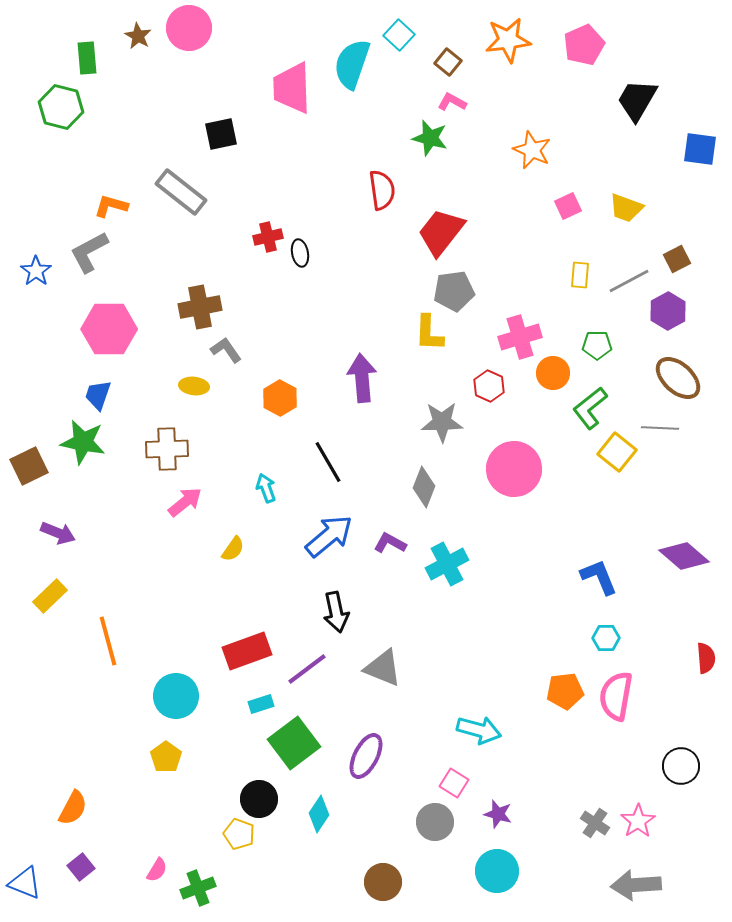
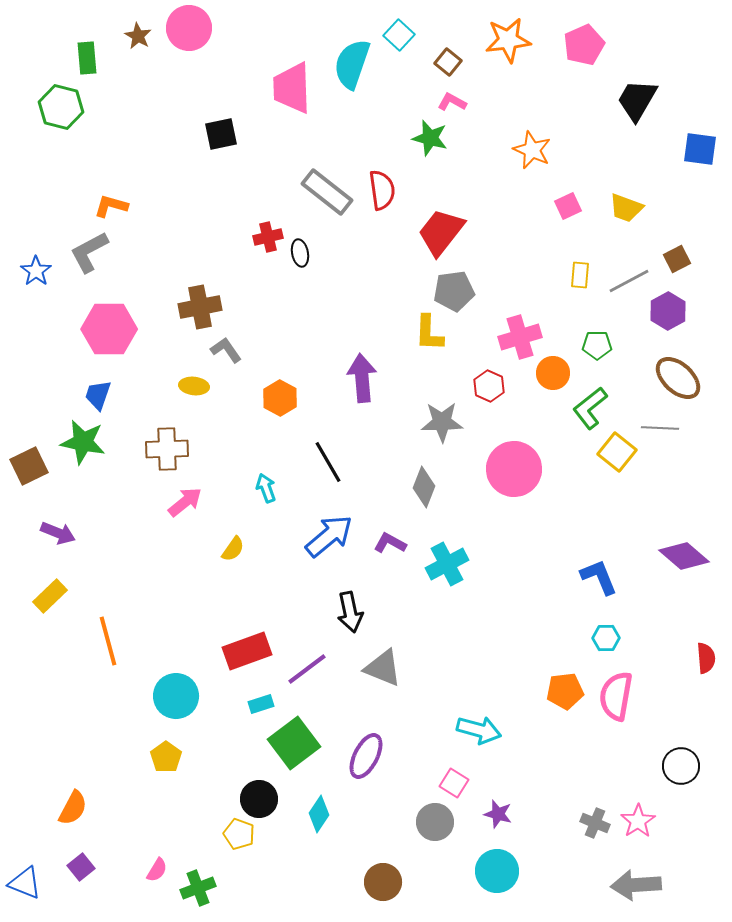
gray rectangle at (181, 192): moved 146 px right
black arrow at (336, 612): moved 14 px right
gray cross at (595, 823): rotated 12 degrees counterclockwise
